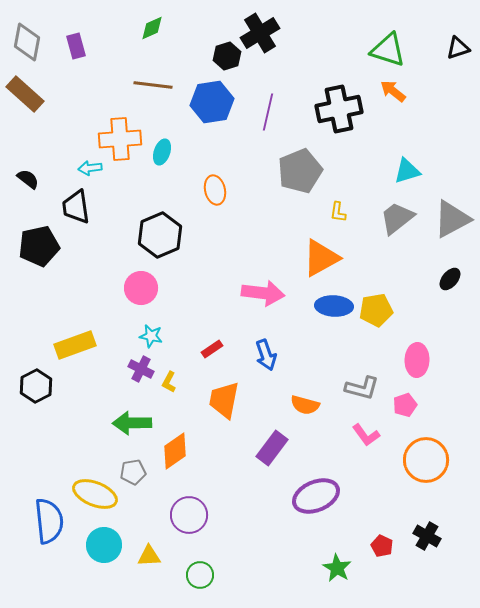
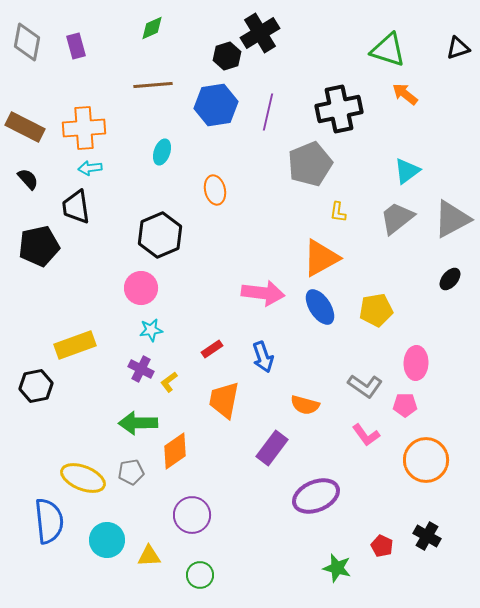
brown line at (153, 85): rotated 12 degrees counterclockwise
orange arrow at (393, 91): moved 12 px right, 3 px down
brown rectangle at (25, 94): moved 33 px down; rotated 15 degrees counterclockwise
blue hexagon at (212, 102): moved 4 px right, 3 px down
orange cross at (120, 139): moved 36 px left, 11 px up
gray pentagon at (300, 171): moved 10 px right, 7 px up
cyan triangle at (407, 171): rotated 20 degrees counterclockwise
black semicircle at (28, 179): rotated 10 degrees clockwise
blue ellipse at (334, 306): moved 14 px left, 1 px down; rotated 54 degrees clockwise
cyan star at (151, 336): moved 6 px up; rotated 20 degrees counterclockwise
blue arrow at (266, 355): moved 3 px left, 2 px down
pink ellipse at (417, 360): moved 1 px left, 3 px down
yellow L-shape at (169, 382): rotated 25 degrees clockwise
black hexagon at (36, 386): rotated 16 degrees clockwise
gray L-shape at (362, 388): moved 3 px right, 2 px up; rotated 20 degrees clockwise
pink pentagon at (405, 405): rotated 20 degrees clockwise
green arrow at (132, 423): moved 6 px right
gray pentagon at (133, 472): moved 2 px left
yellow ellipse at (95, 494): moved 12 px left, 16 px up
purple circle at (189, 515): moved 3 px right
cyan circle at (104, 545): moved 3 px right, 5 px up
green star at (337, 568): rotated 16 degrees counterclockwise
